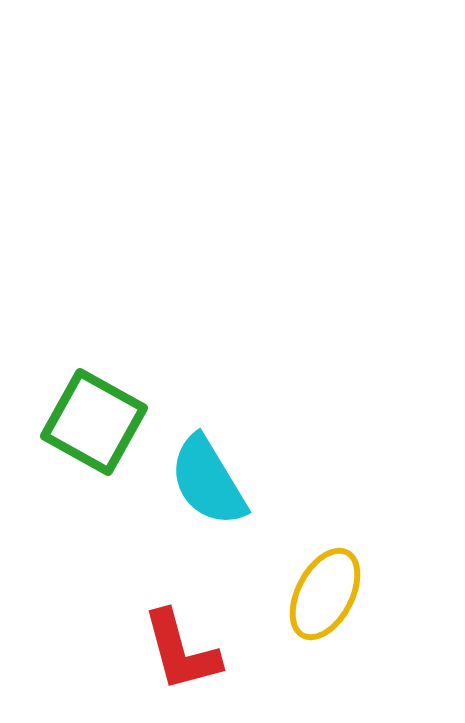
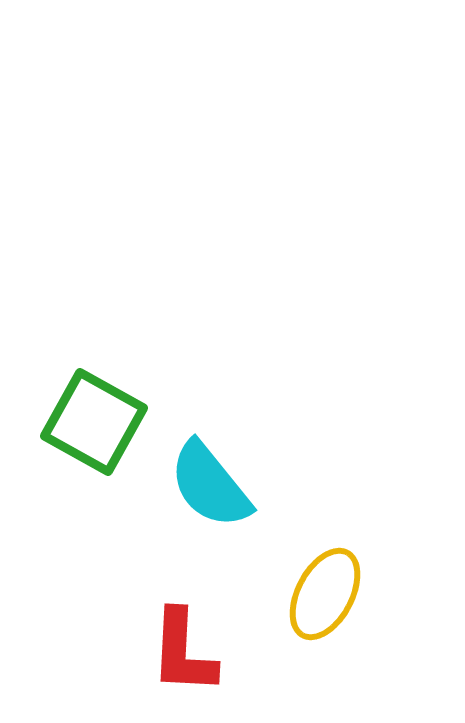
cyan semicircle: moved 2 px right, 4 px down; rotated 8 degrees counterclockwise
red L-shape: moved 2 px right, 1 px down; rotated 18 degrees clockwise
